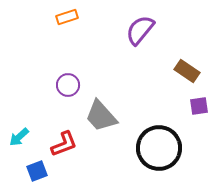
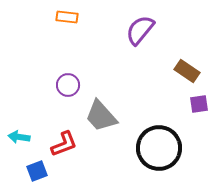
orange rectangle: rotated 25 degrees clockwise
purple square: moved 2 px up
cyan arrow: rotated 50 degrees clockwise
